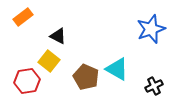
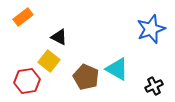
black triangle: moved 1 px right, 1 px down
